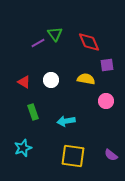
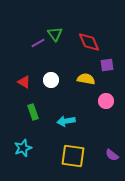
purple semicircle: moved 1 px right
